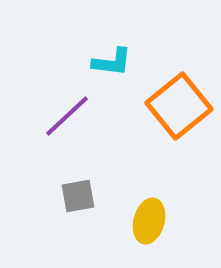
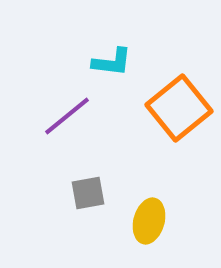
orange square: moved 2 px down
purple line: rotated 4 degrees clockwise
gray square: moved 10 px right, 3 px up
